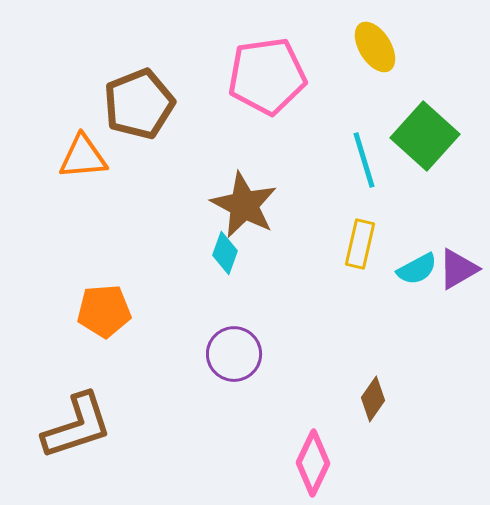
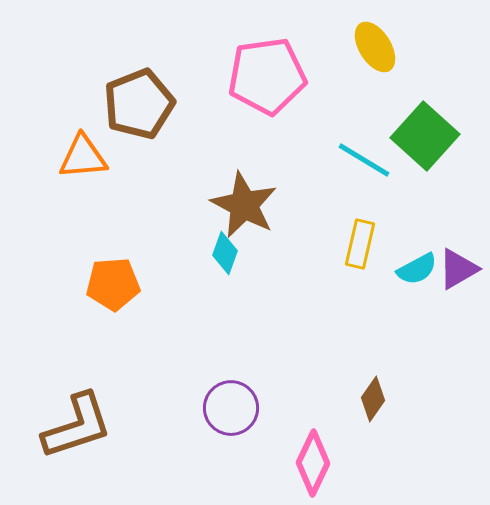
cyan line: rotated 42 degrees counterclockwise
orange pentagon: moved 9 px right, 27 px up
purple circle: moved 3 px left, 54 px down
